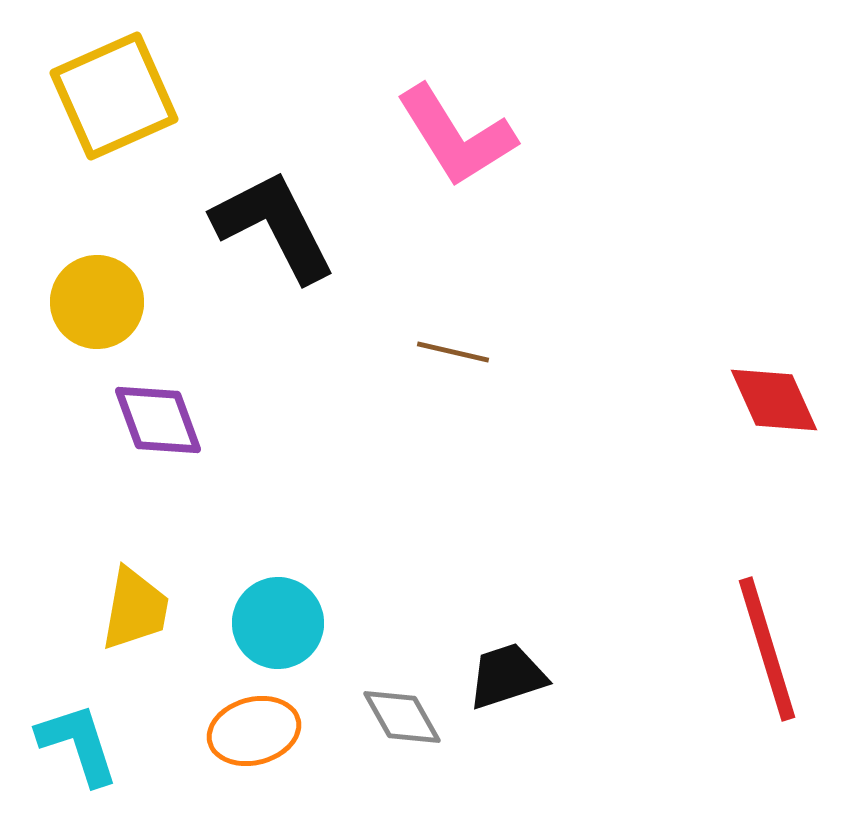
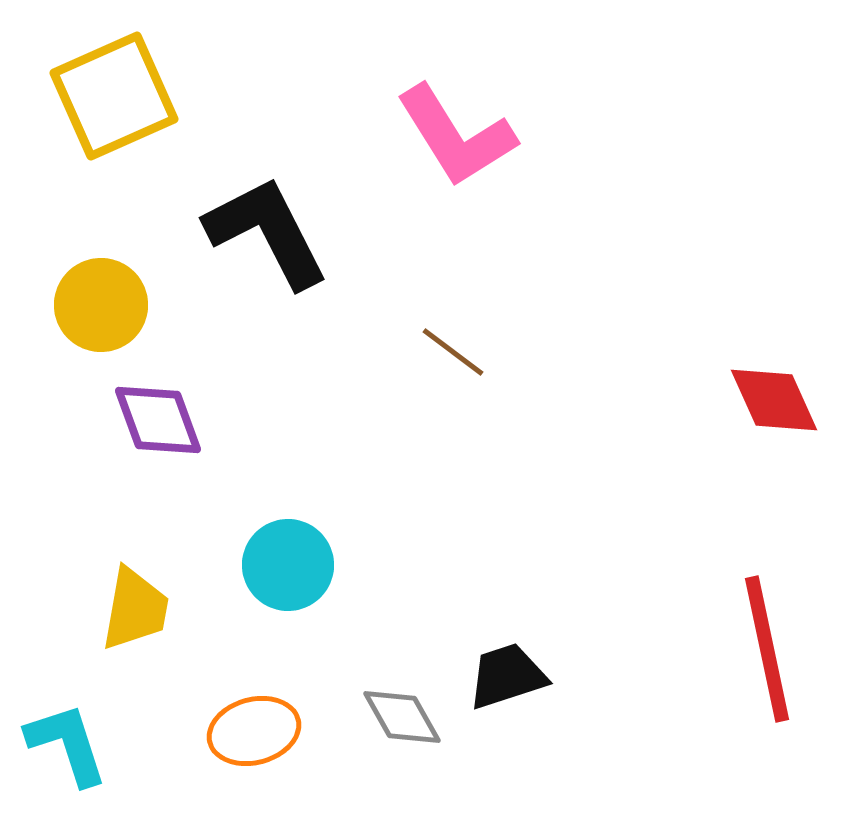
black L-shape: moved 7 px left, 6 px down
yellow circle: moved 4 px right, 3 px down
brown line: rotated 24 degrees clockwise
cyan circle: moved 10 px right, 58 px up
red line: rotated 5 degrees clockwise
cyan L-shape: moved 11 px left
